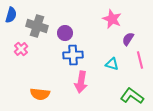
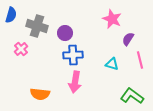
pink arrow: moved 6 px left
